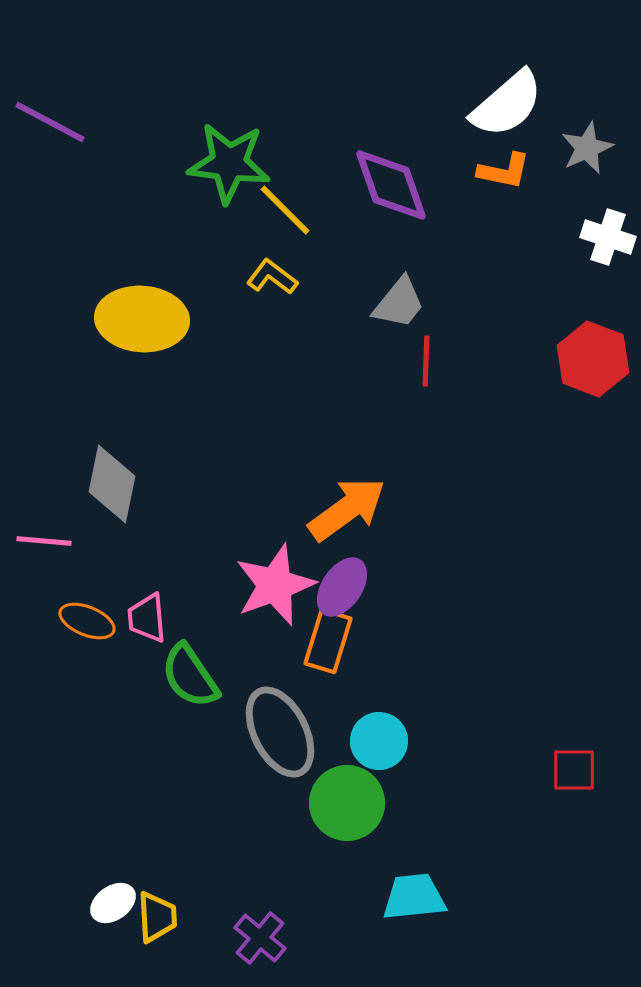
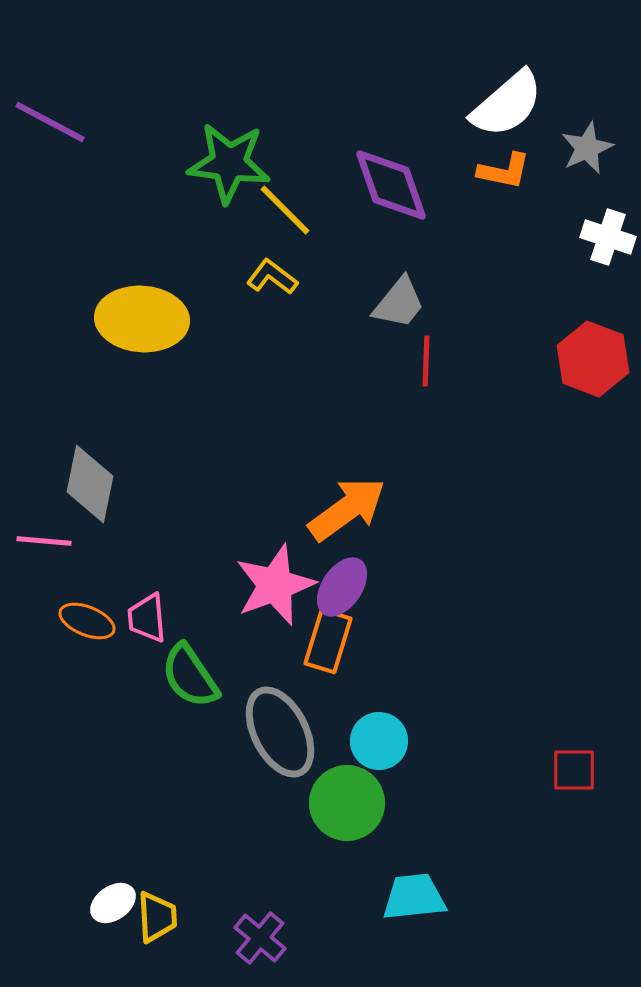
gray diamond: moved 22 px left
